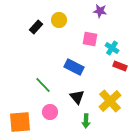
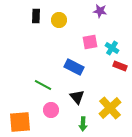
black rectangle: moved 11 px up; rotated 40 degrees counterclockwise
pink square: moved 3 px down; rotated 21 degrees counterclockwise
green line: rotated 18 degrees counterclockwise
yellow cross: moved 7 px down
pink circle: moved 1 px right, 2 px up
green arrow: moved 3 px left, 3 px down
